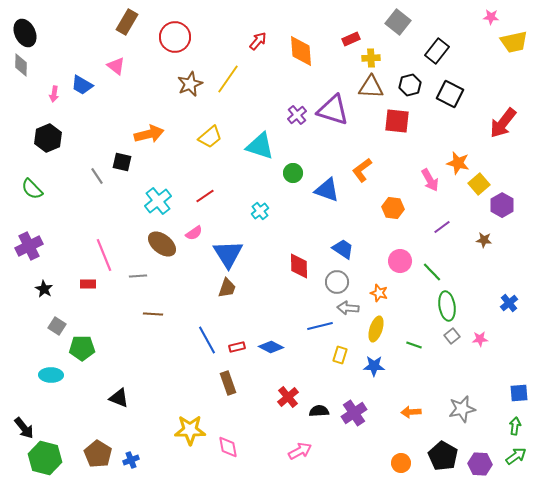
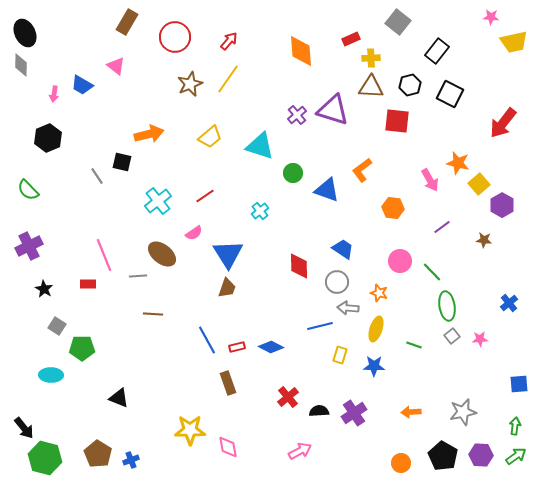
red arrow at (258, 41): moved 29 px left
green semicircle at (32, 189): moved 4 px left, 1 px down
brown ellipse at (162, 244): moved 10 px down
blue square at (519, 393): moved 9 px up
gray star at (462, 409): moved 1 px right, 3 px down
purple hexagon at (480, 464): moved 1 px right, 9 px up
